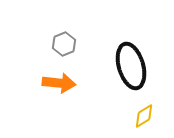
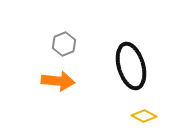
orange arrow: moved 1 px left, 2 px up
yellow diamond: rotated 60 degrees clockwise
